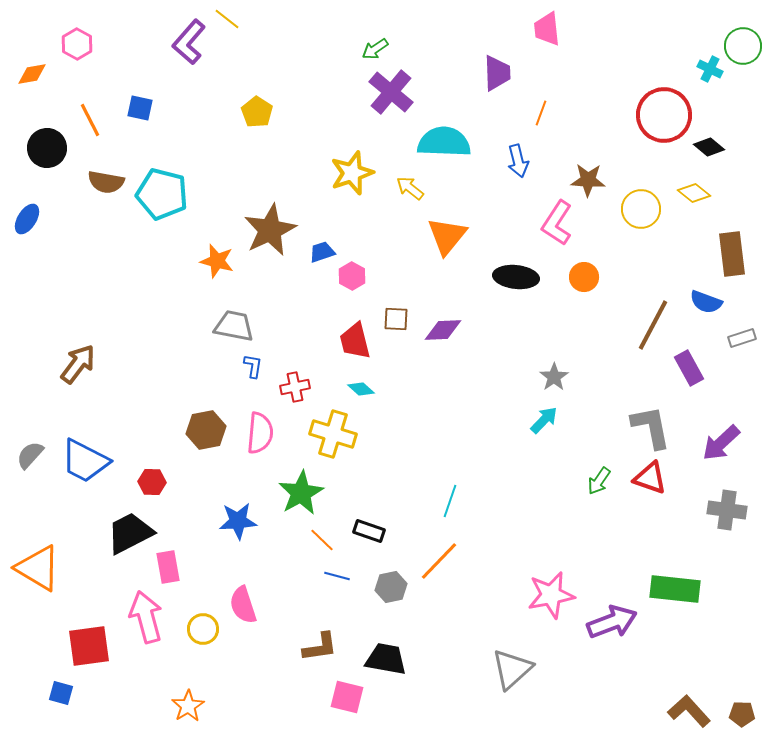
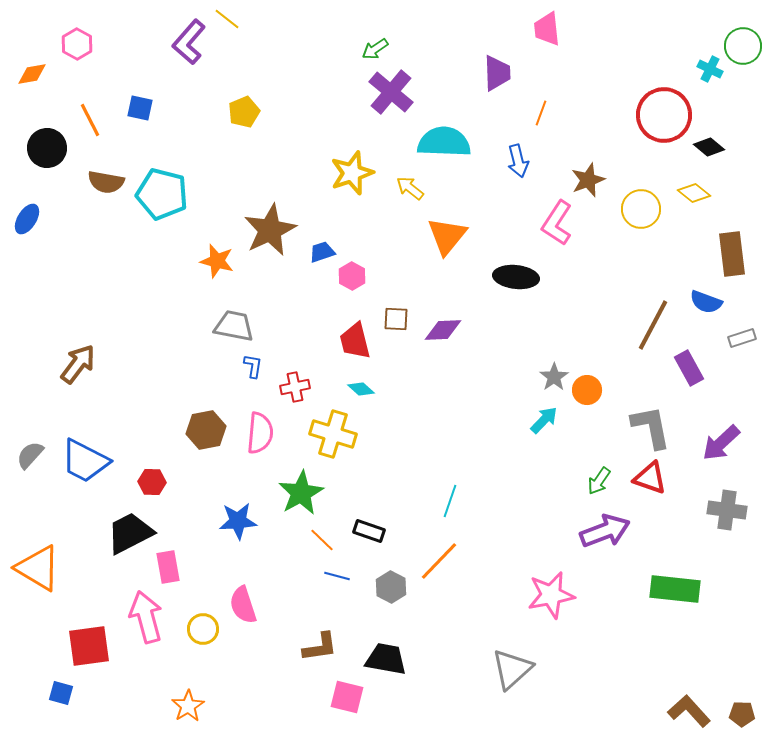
yellow pentagon at (257, 112): moved 13 px left; rotated 16 degrees clockwise
brown star at (588, 180): rotated 24 degrees counterclockwise
orange circle at (584, 277): moved 3 px right, 113 px down
gray hexagon at (391, 587): rotated 20 degrees counterclockwise
purple arrow at (612, 622): moved 7 px left, 91 px up
